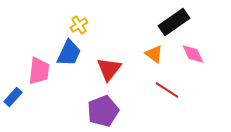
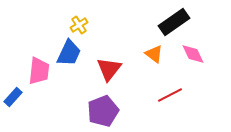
red line: moved 3 px right, 5 px down; rotated 60 degrees counterclockwise
